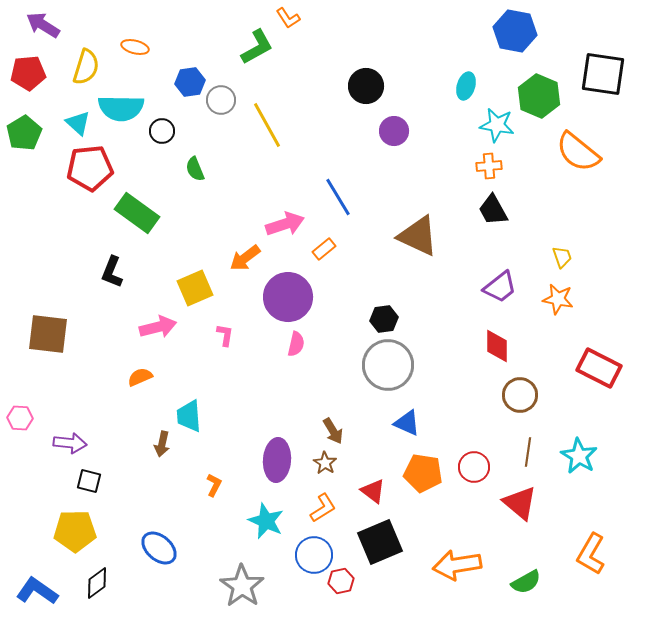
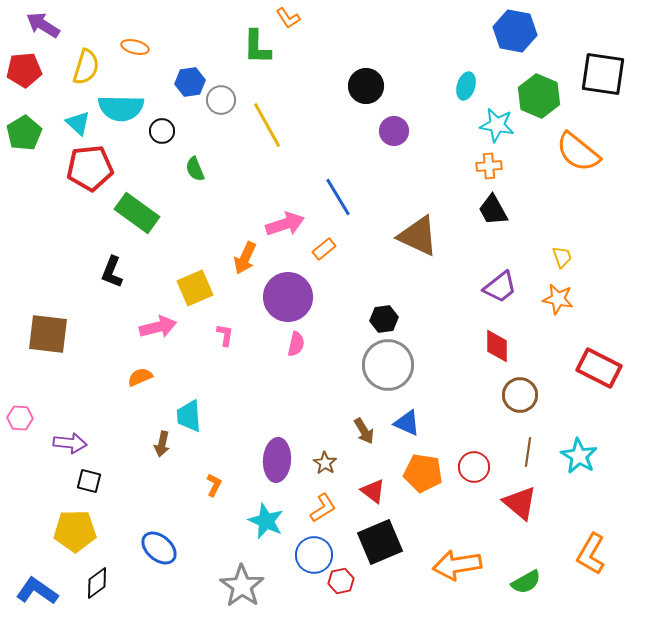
green L-shape at (257, 47): rotated 120 degrees clockwise
red pentagon at (28, 73): moved 4 px left, 3 px up
orange arrow at (245, 258): rotated 28 degrees counterclockwise
brown arrow at (333, 431): moved 31 px right
